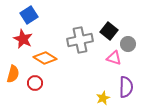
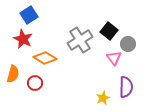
gray cross: rotated 20 degrees counterclockwise
pink triangle: rotated 35 degrees clockwise
